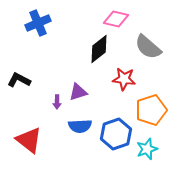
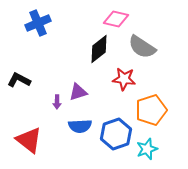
gray semicircle: moved 6 px left; rotated 8 degrees counterclockwise
